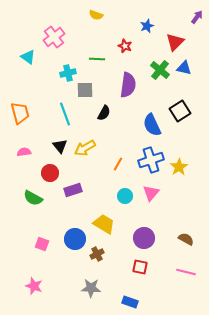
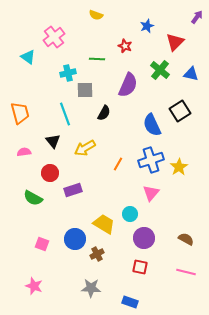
blue triangle: moved 7 px right, 6 px down
purple semicircle: rotated 15 degrees clockwise
black triangle: moved 7 px left, 5 px up
cyan circle: moved 5 px right, 18 px down
